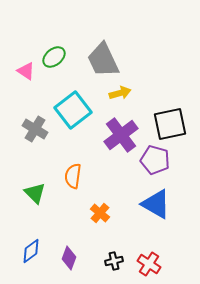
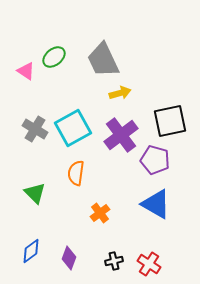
cyan square: moved 18 px down; rotated 9 degrees clockwise
black square: moved 3 px up
orange semicircle: moved 3 px right, 3 px up
orange cross: rotated 12 degrees clockwise
